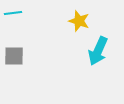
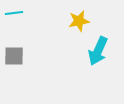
cyan line: moved 1 px right
yellow star: rotated 30 degrees counterclockwise
